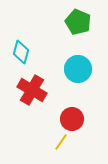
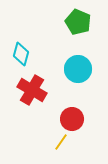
cyan diamond: moved 2 px down
